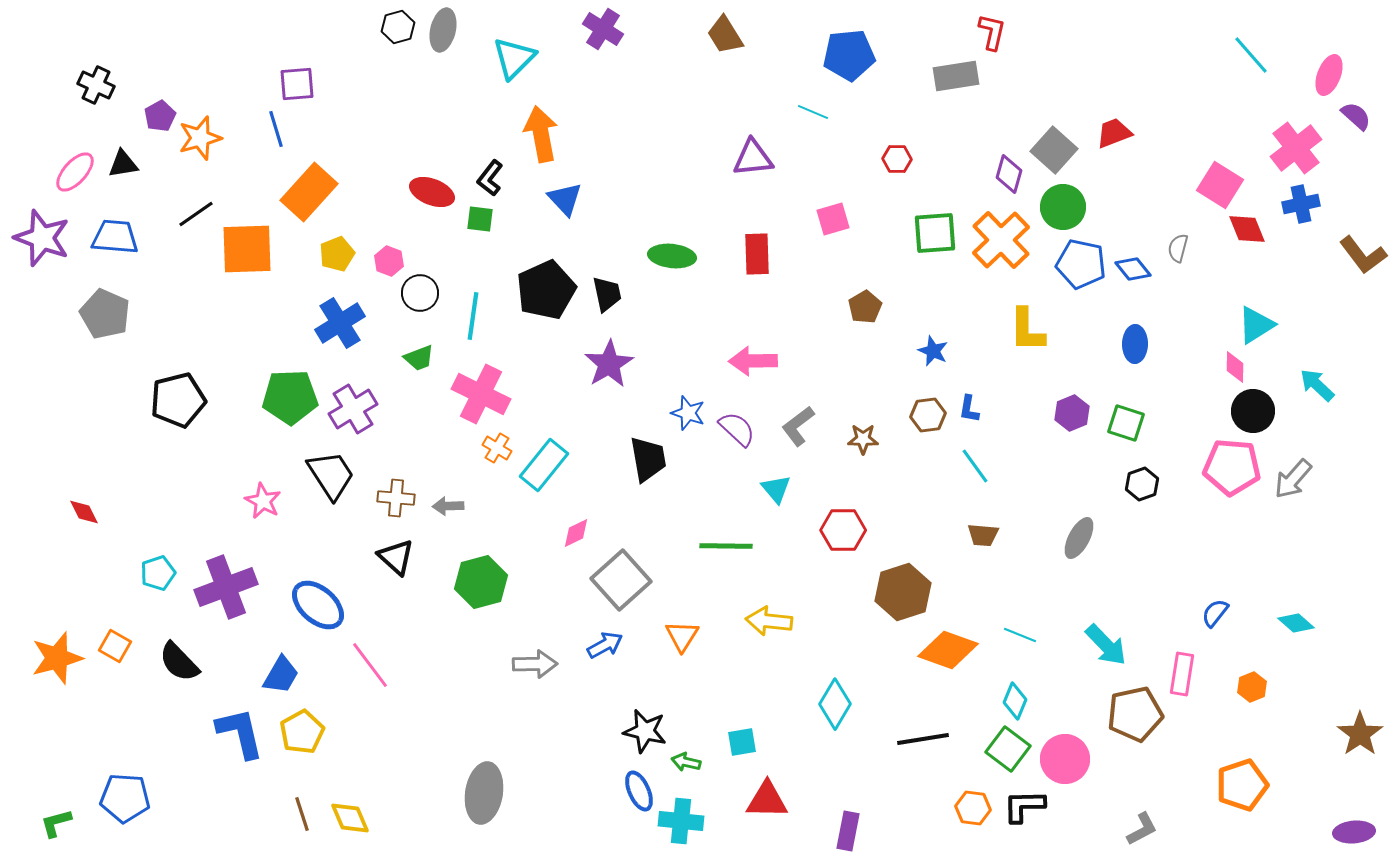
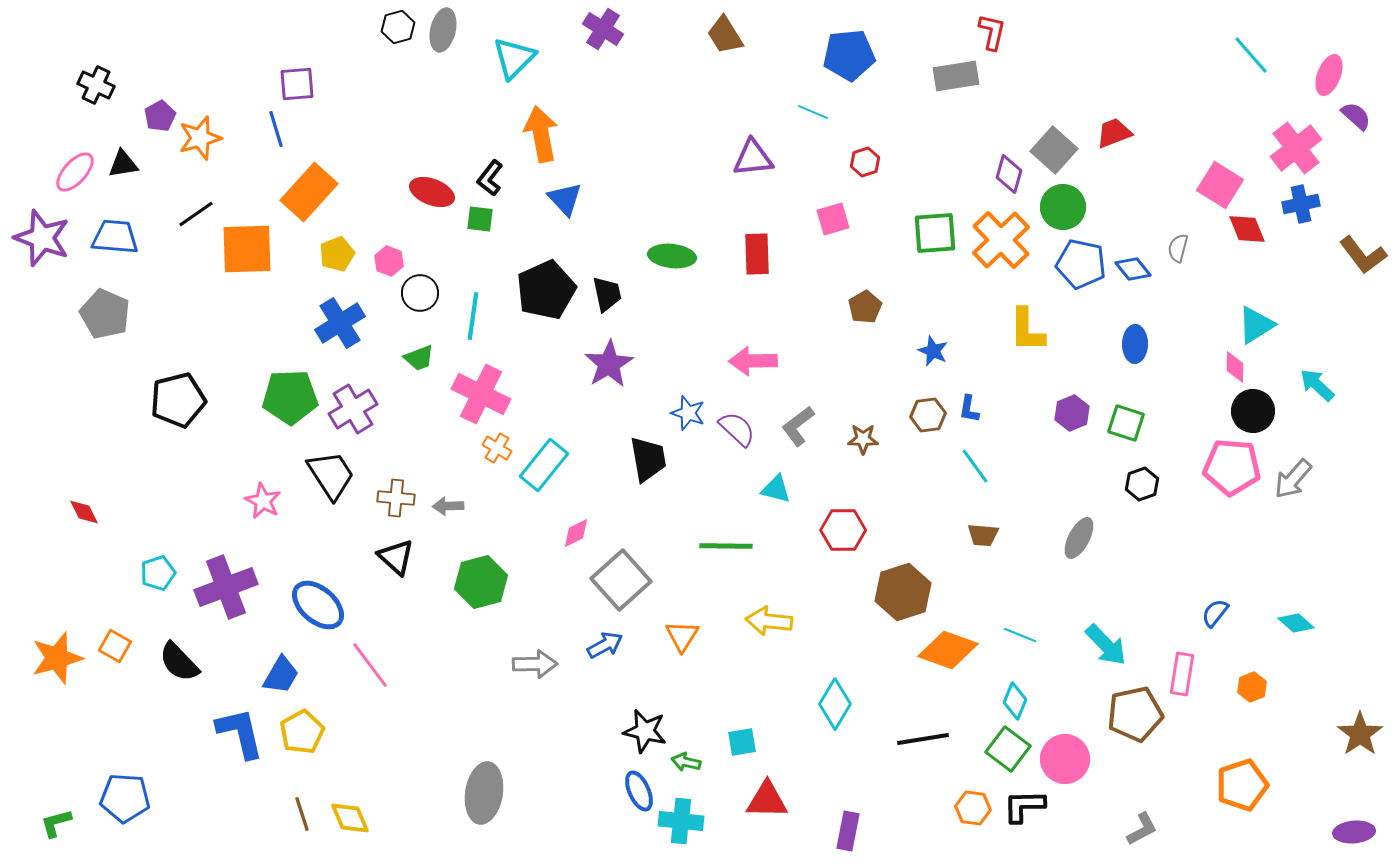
red hexagon at (897, 159): moved 32 px left, 3 px down; rotated 20 degrees counterclockwise
cyan triangle at (776, 489): rotated 36 degrees counterclockwise
